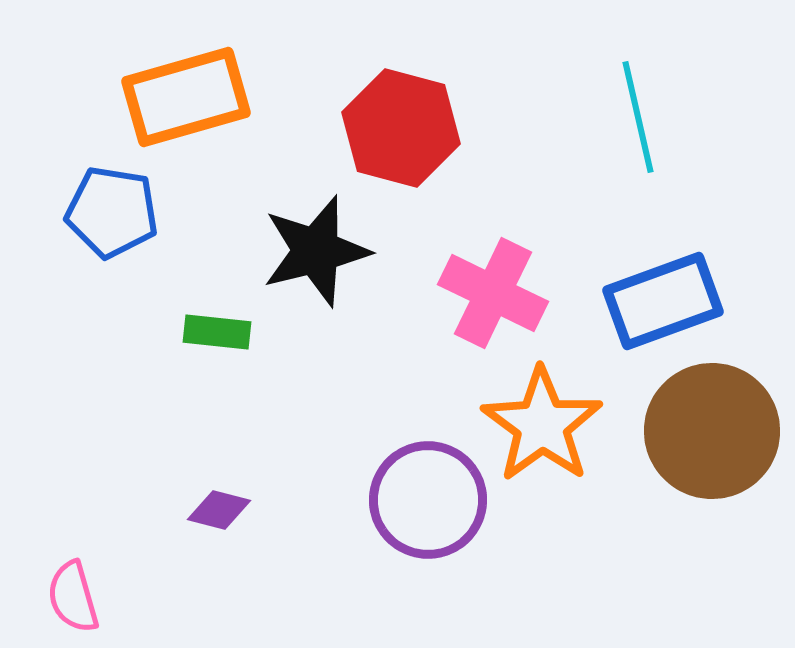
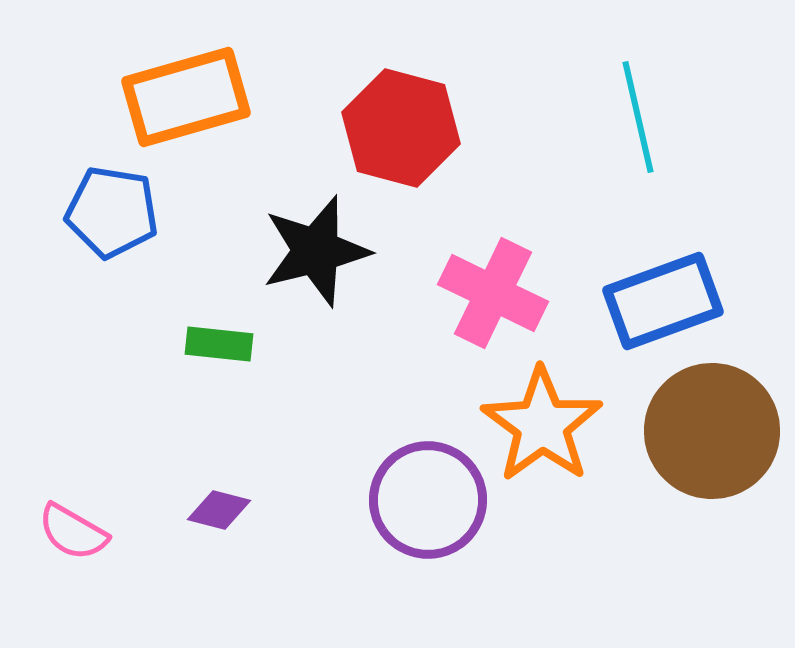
green rectangle: moved 2 px right, 12 px down
pink semicircle: moved 65 px up; rotated 44 degrees counterclockwise
